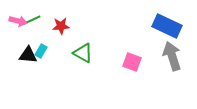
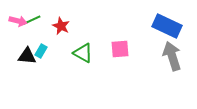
red star: rotated 30 degrees clockwise
black triangle: moved 1 px left, 1 px down
pink square: moved 12 px left, 13 px up; rotated 24 degrees counterclockwise
